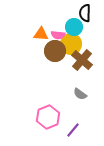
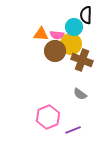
black semicircle: moved 1 px right, 2 px down
pink semicircle: moved 1 px left
brown cross: rotated 20 degrees counterclockwise
purple line: rotated 28 degrees clockwise
